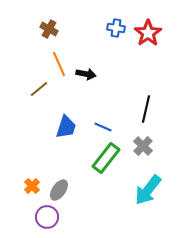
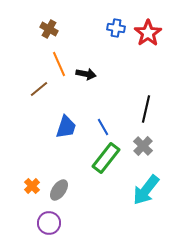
blue line: rotated 36 degrees clockwise
cyan arrow: moved 2 px left
purple circle: moved 2 px right, 6 px down
